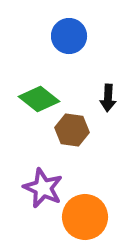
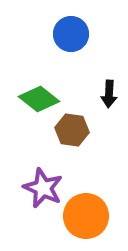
blue circle: moved 2 px right, 2 px up
black arrow: moved 1 px right, 4 px up
orange circle: moved 1 px right, 1 px up
